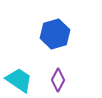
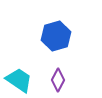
blue hexagon: moved 1 px right, 2 px down
